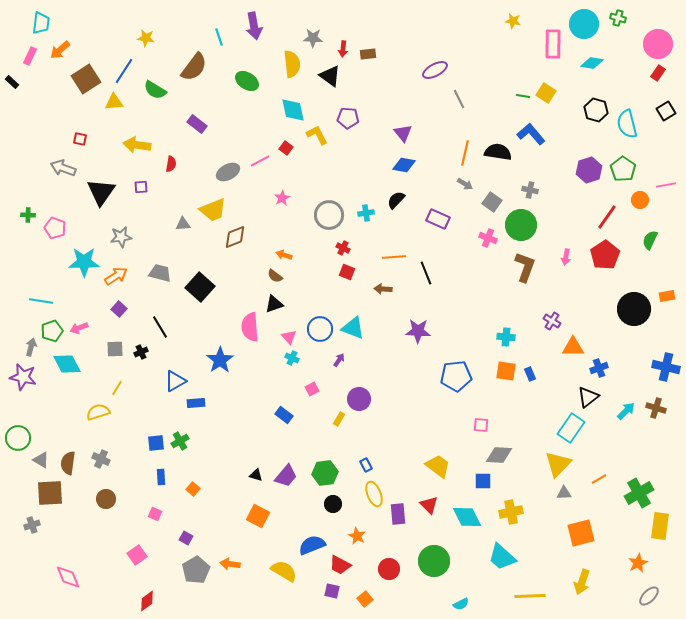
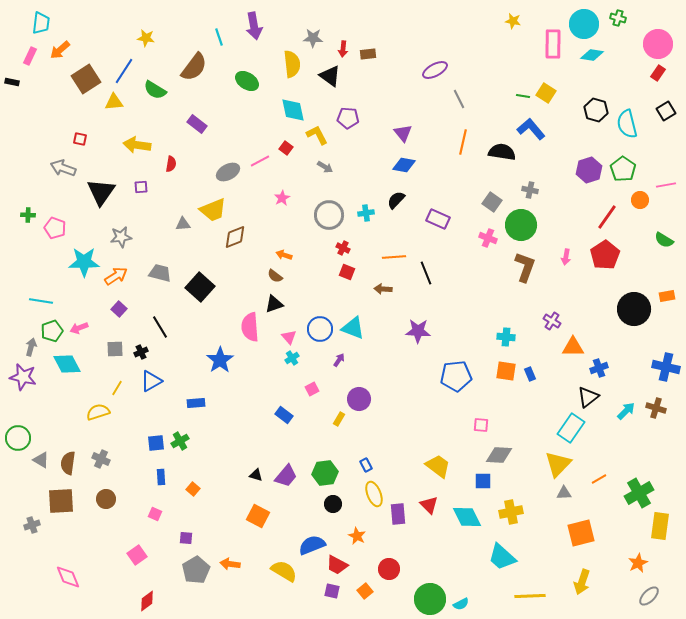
cyan diamond at (592, 63): moved 8 px up
black rectangle at (12, 82): rotated 32 degrees counterclockwise
blue L-shape at (531, 134): moved 5 px up
black semicircle at (498, 152): moved 4 px right
orange line at (465, 153): moved 2 px left, 11 px up
gray arrow at (465, 184): moved 140 px left, 17 px up
green semicircle at (650, 240): moved 14 px right; rotated 84 degrees counterclockwise
cyan cross at (292, 358): rotated 32 degrees clockwise
blue triangle at (175, 381): moved 24 px left
brown square at (50, 493): moved 11 px right, 8 px down
purple square at (186, 538): rotated 24 degrees counterclockwise
green circle at (434, 561): moved 4 px left, 38 px down
red trapezoid at (340, 565): moved 3 px left
orange square at (365, 599): moved 8 px up
